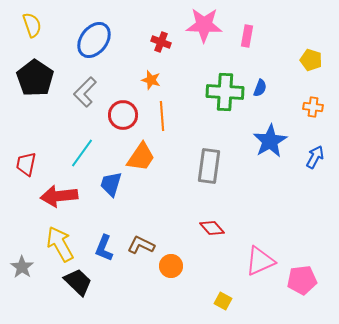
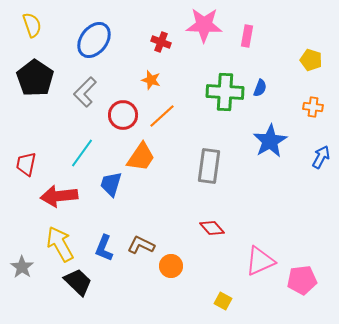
orange line: rotated 52 degrees clockwise
blue arrow: moved 6 px right
